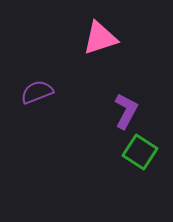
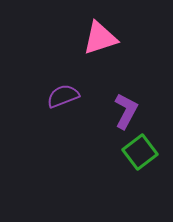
purple semicircle: moved 26 px right, 4 px down
green square: rotated 20 degrees clockwise
